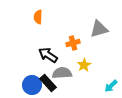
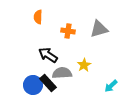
orange cross: moved 5 px left, 12 px up; rotated 24 degrees clockwise
blue circle: moved 1 px right
